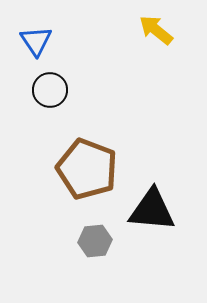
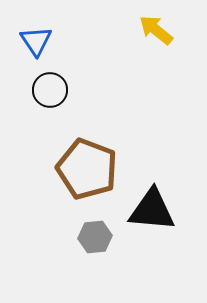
gray hexagon: moved 4 px up
